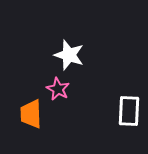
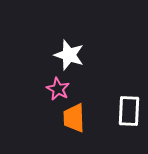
orange trapezoid: moved 43 px right, 4 px down
